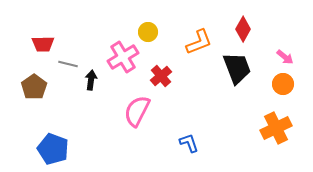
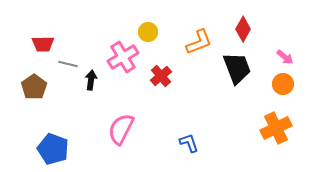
pink semicircle: moved 16 px left, 18 px down
